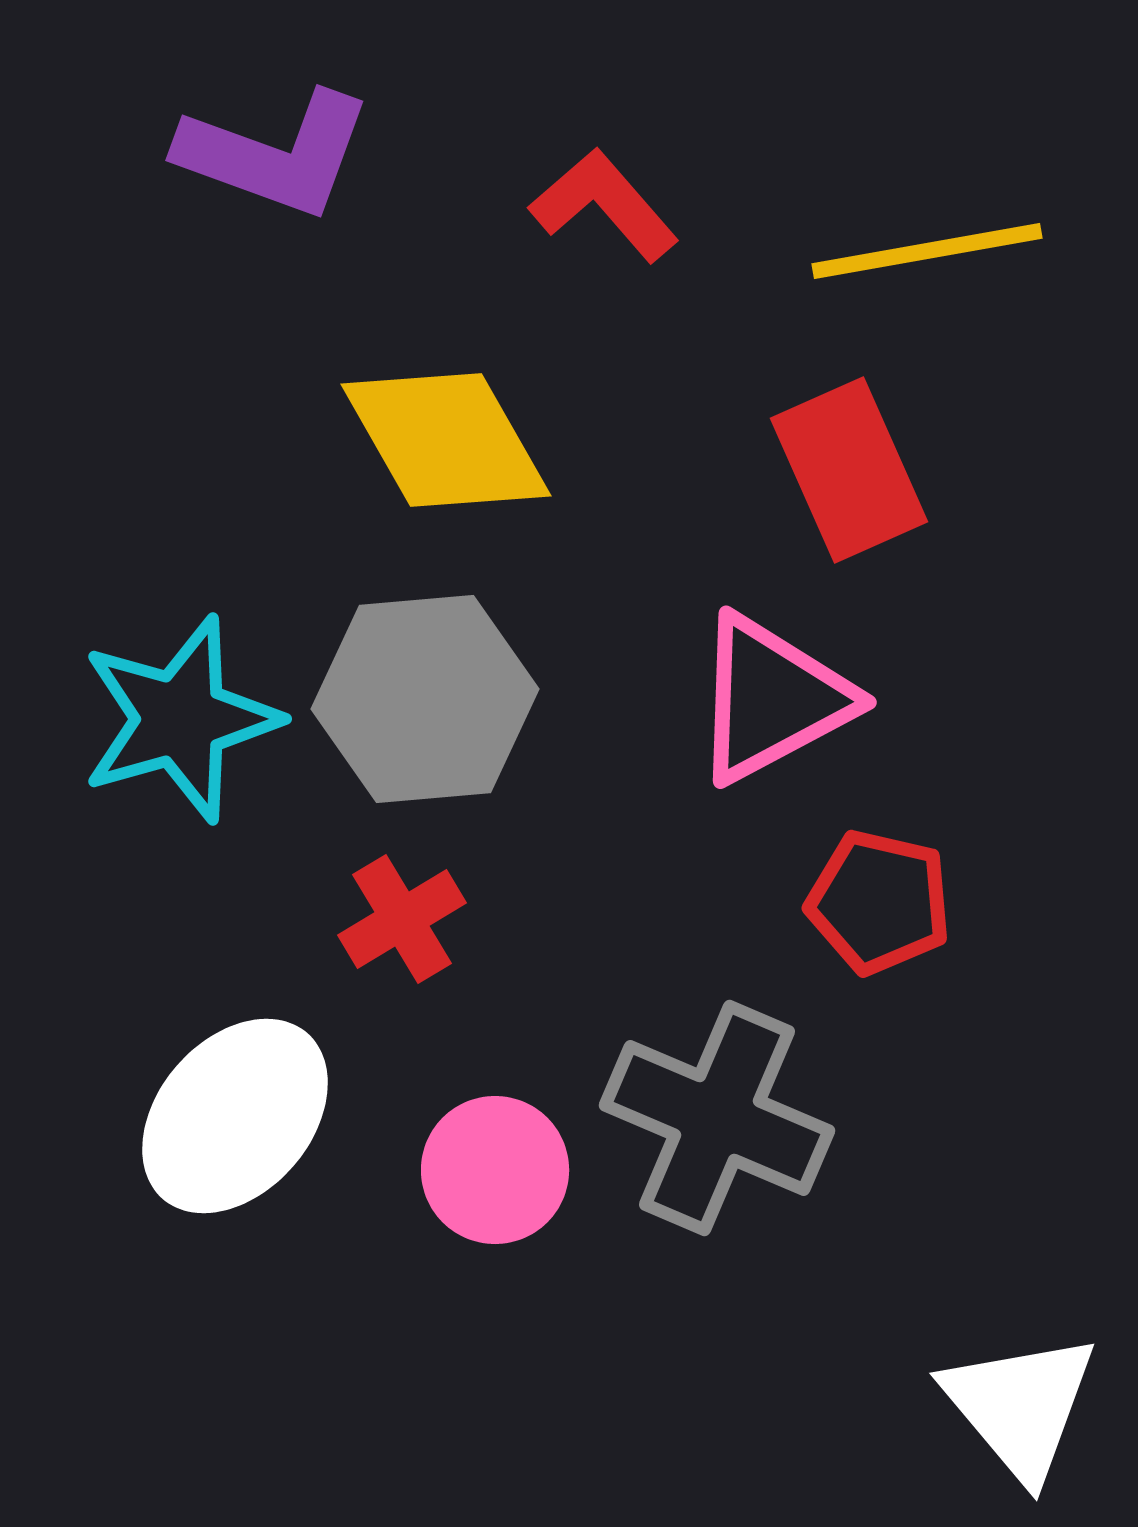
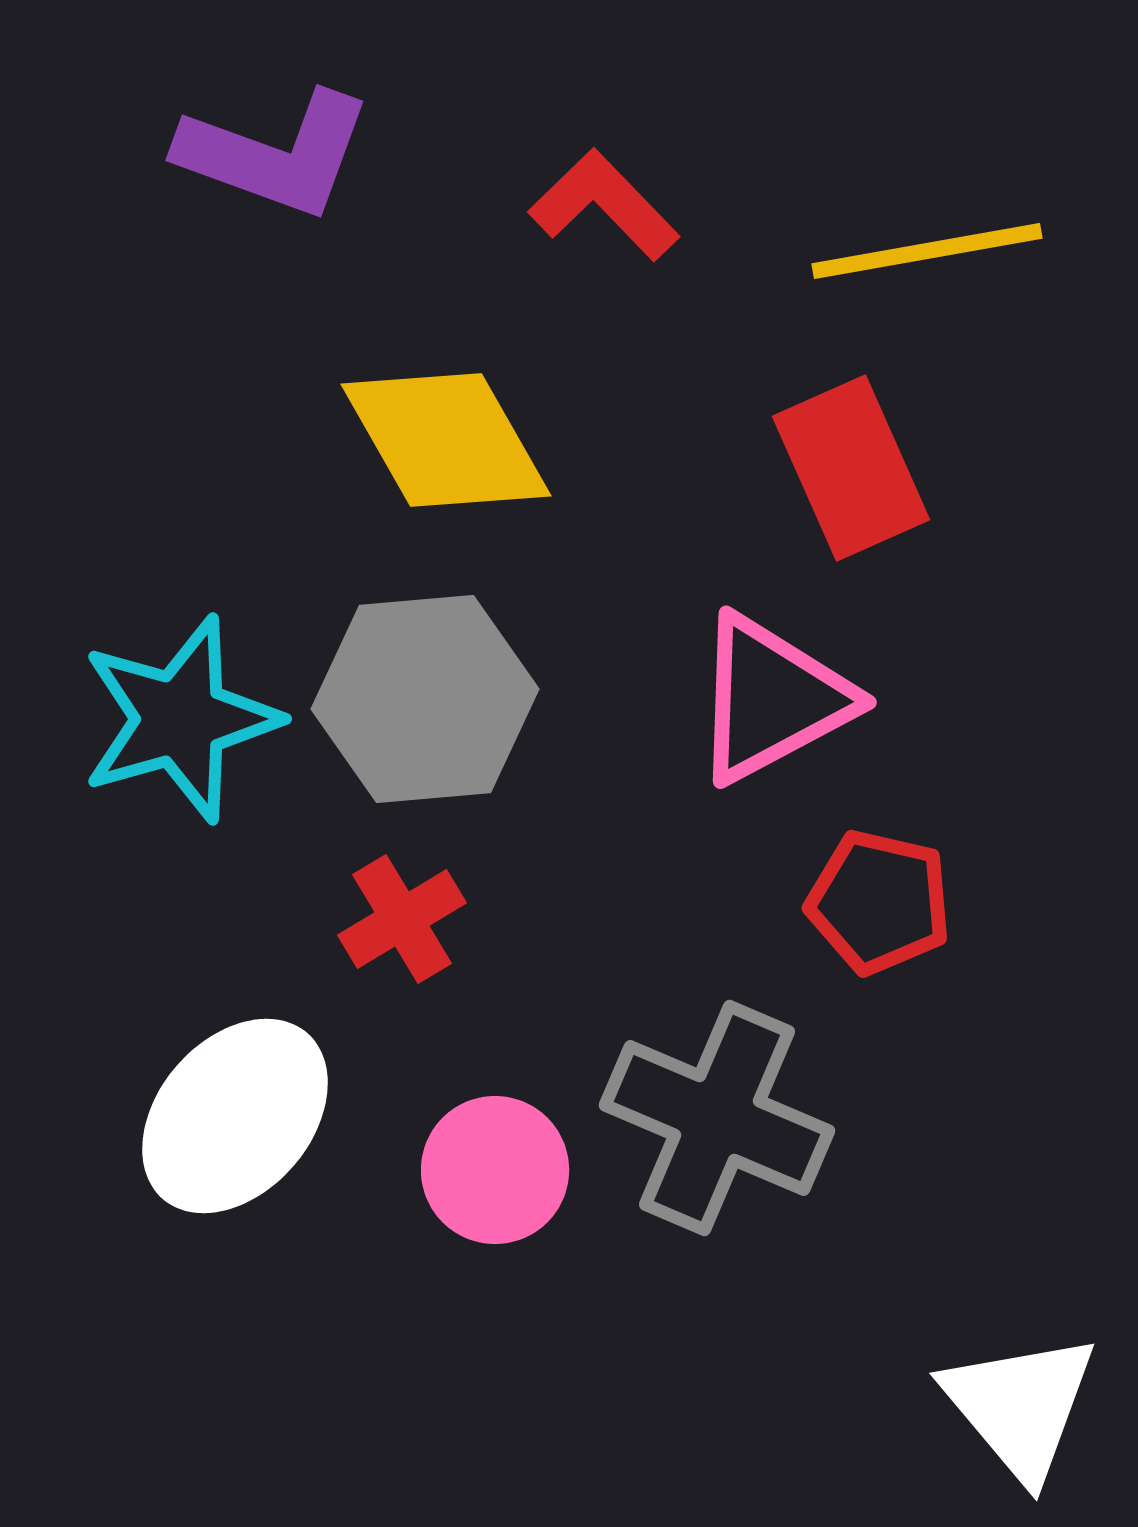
red L-shape: rotated 3 degrees counterclockwise
red rectangle: moved 2 px right, 2 px up
